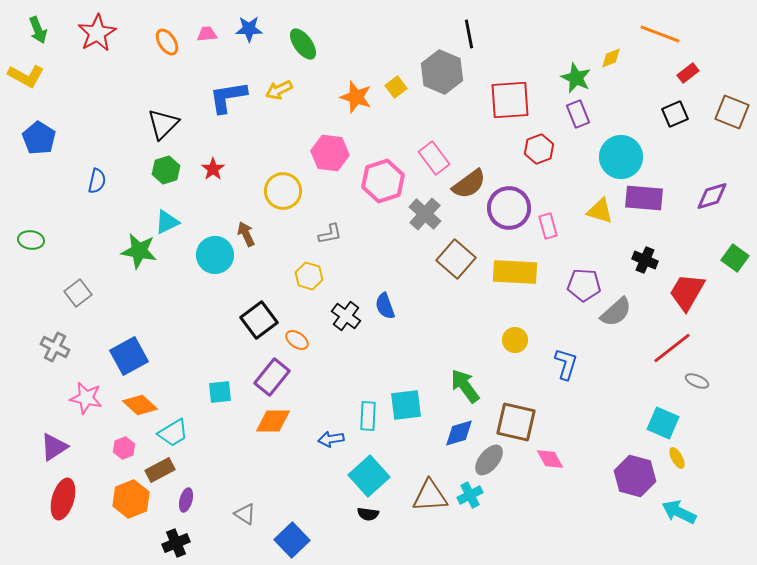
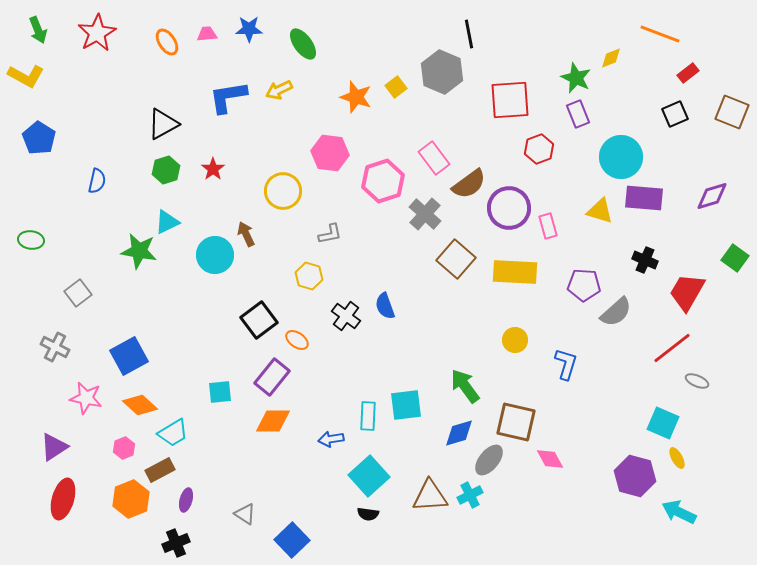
black triangle at (163, 124): rotated 16 degrees clockwise
